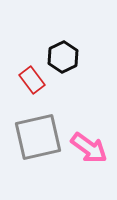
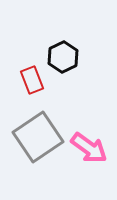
red rectangle: rotated 16 degrees clockwise
gray square: rotated 21 degrees counterclockwise
